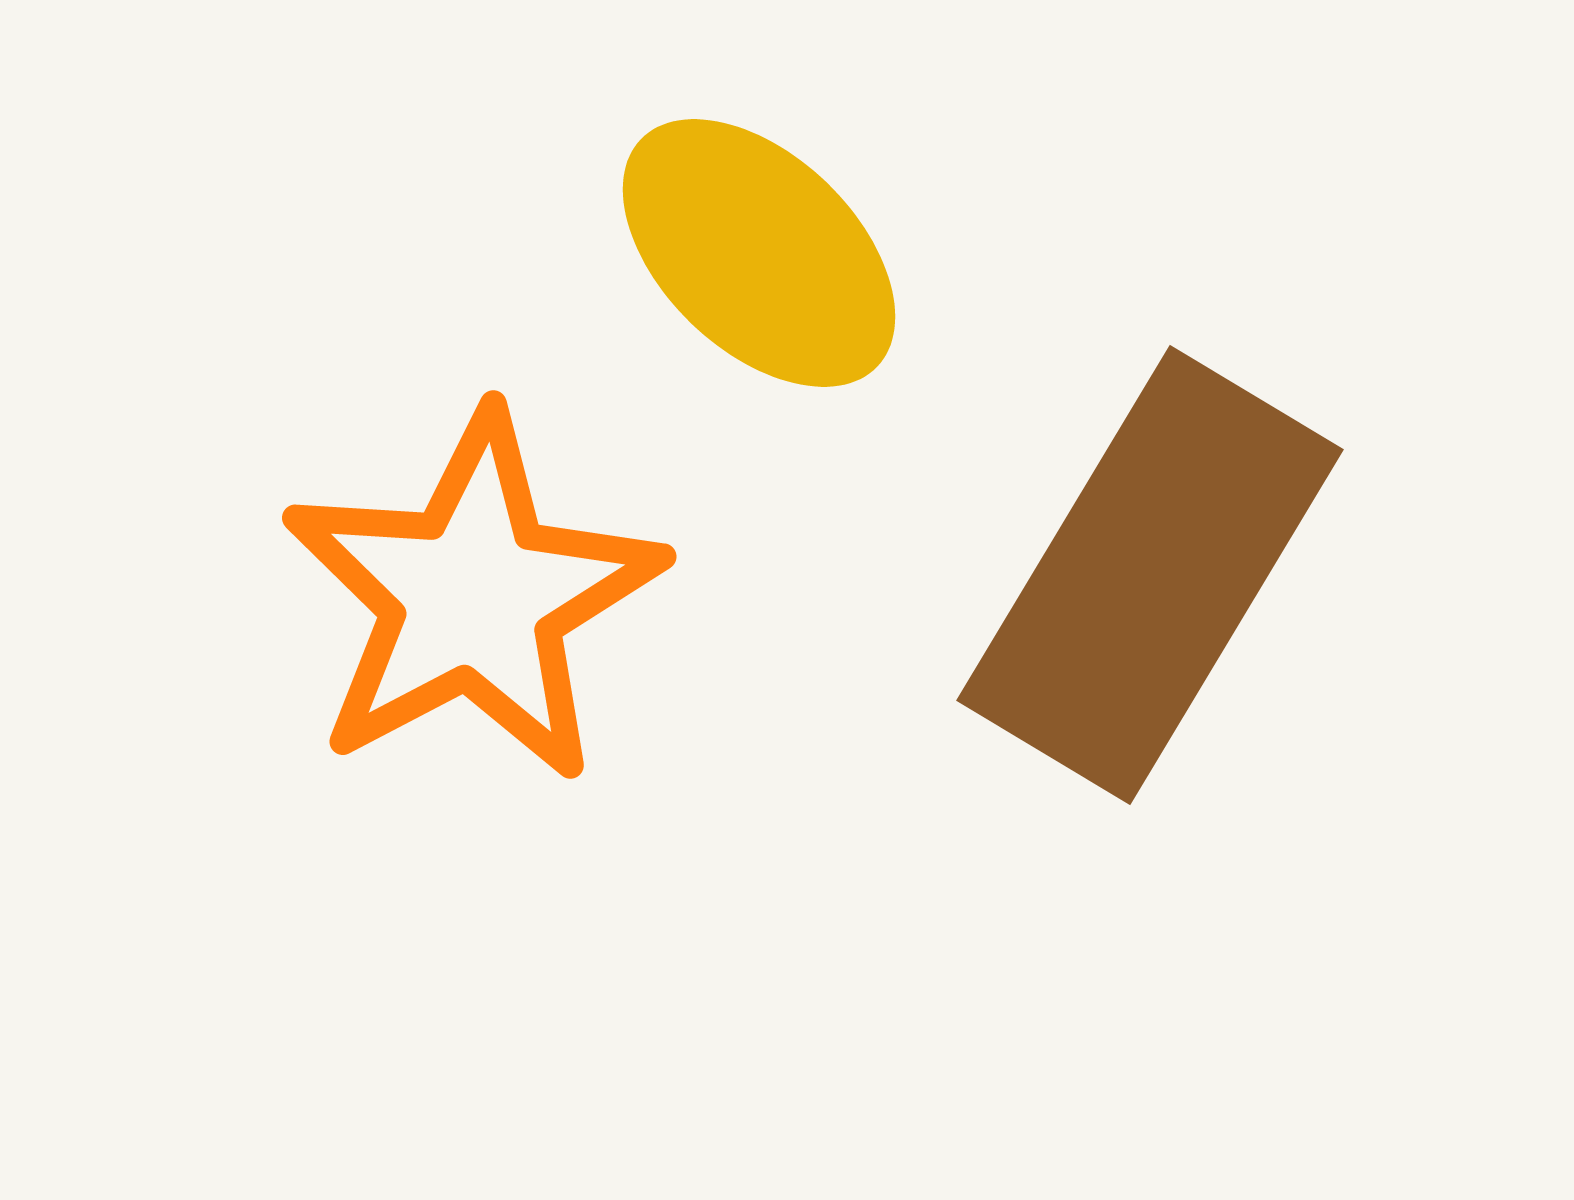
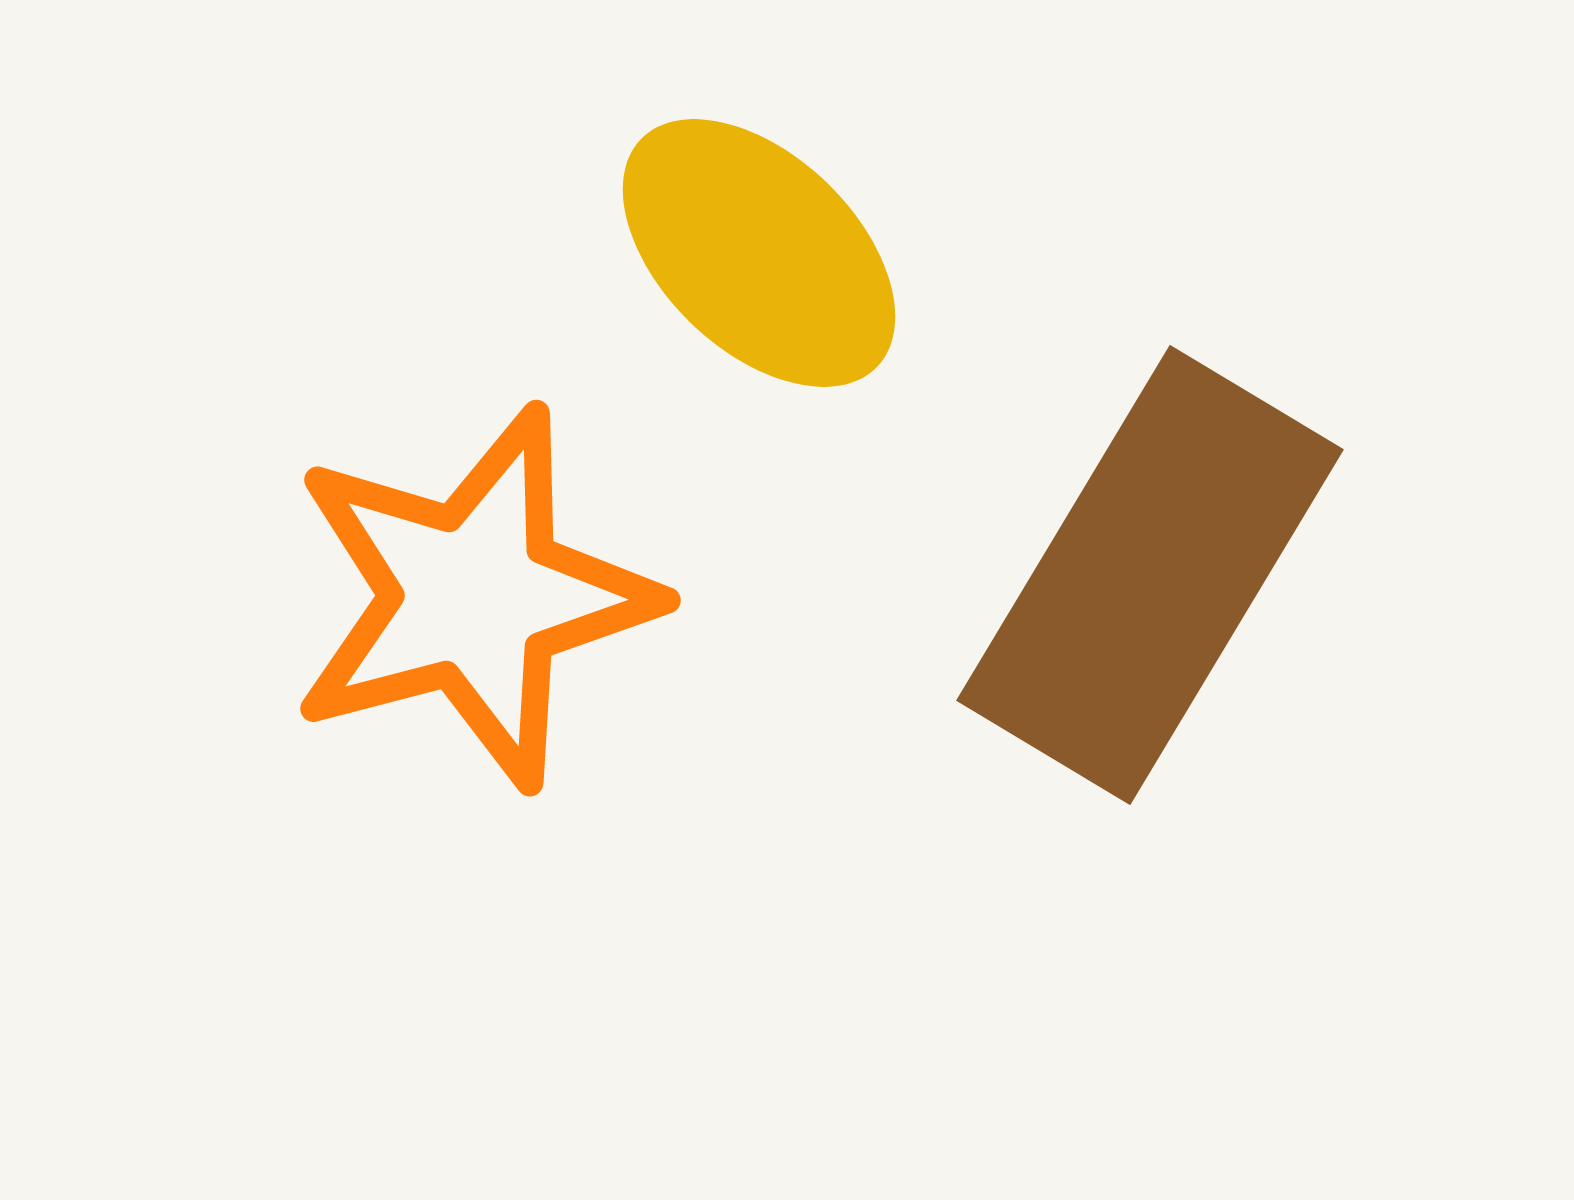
orange star: rotated 13 degrees clockwise
